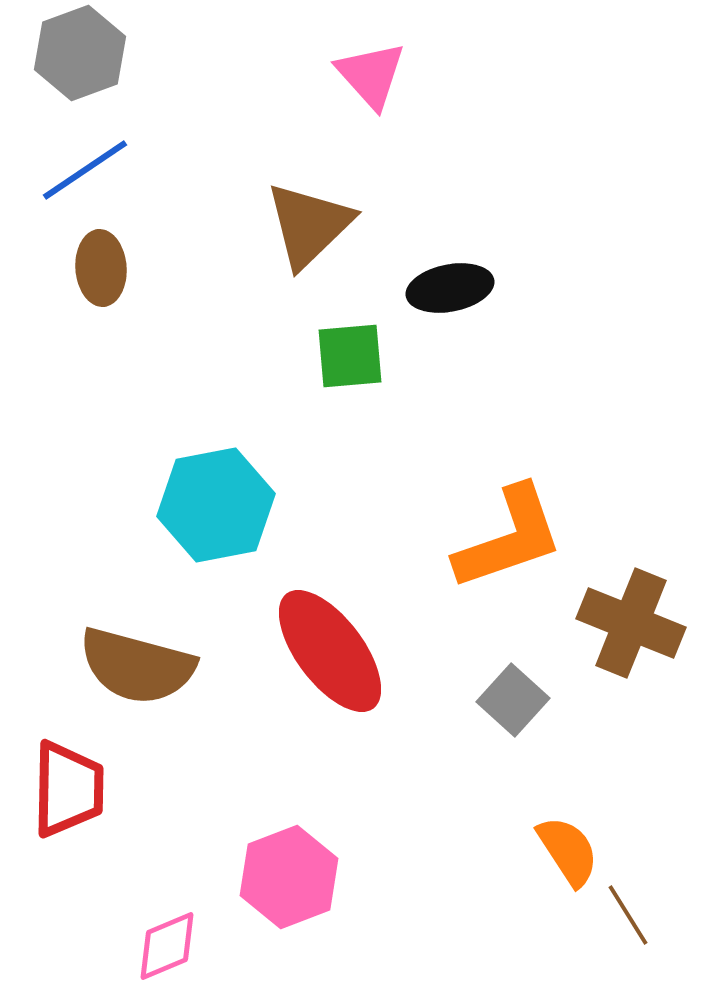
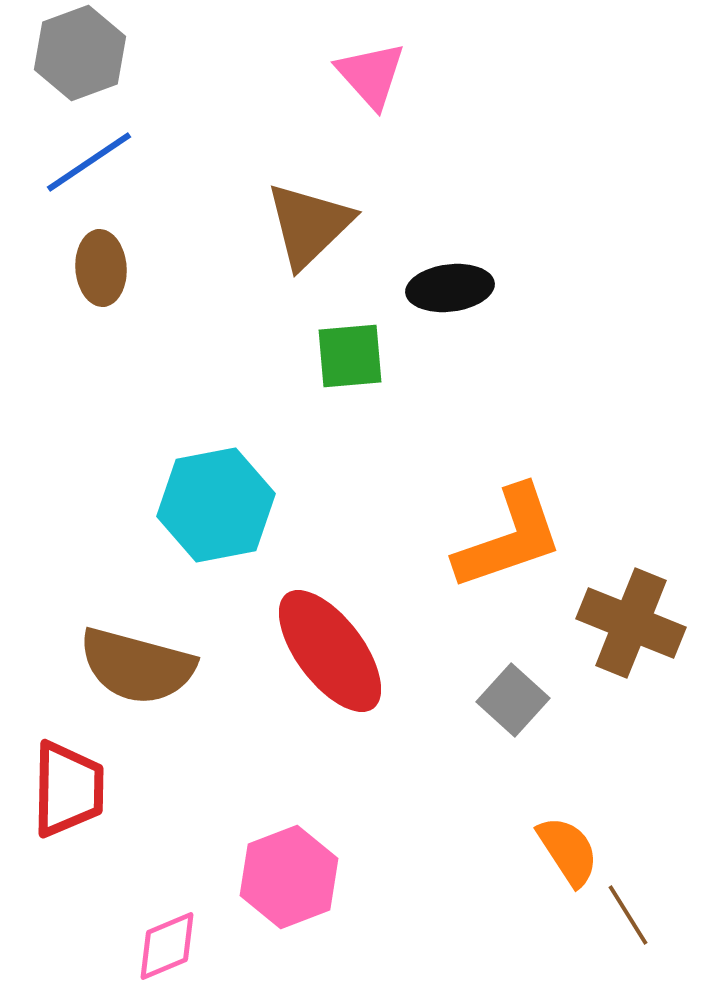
blue line: moved 4 px right, 8 px up
black ellipse: rotated 4 degrees clockwise
